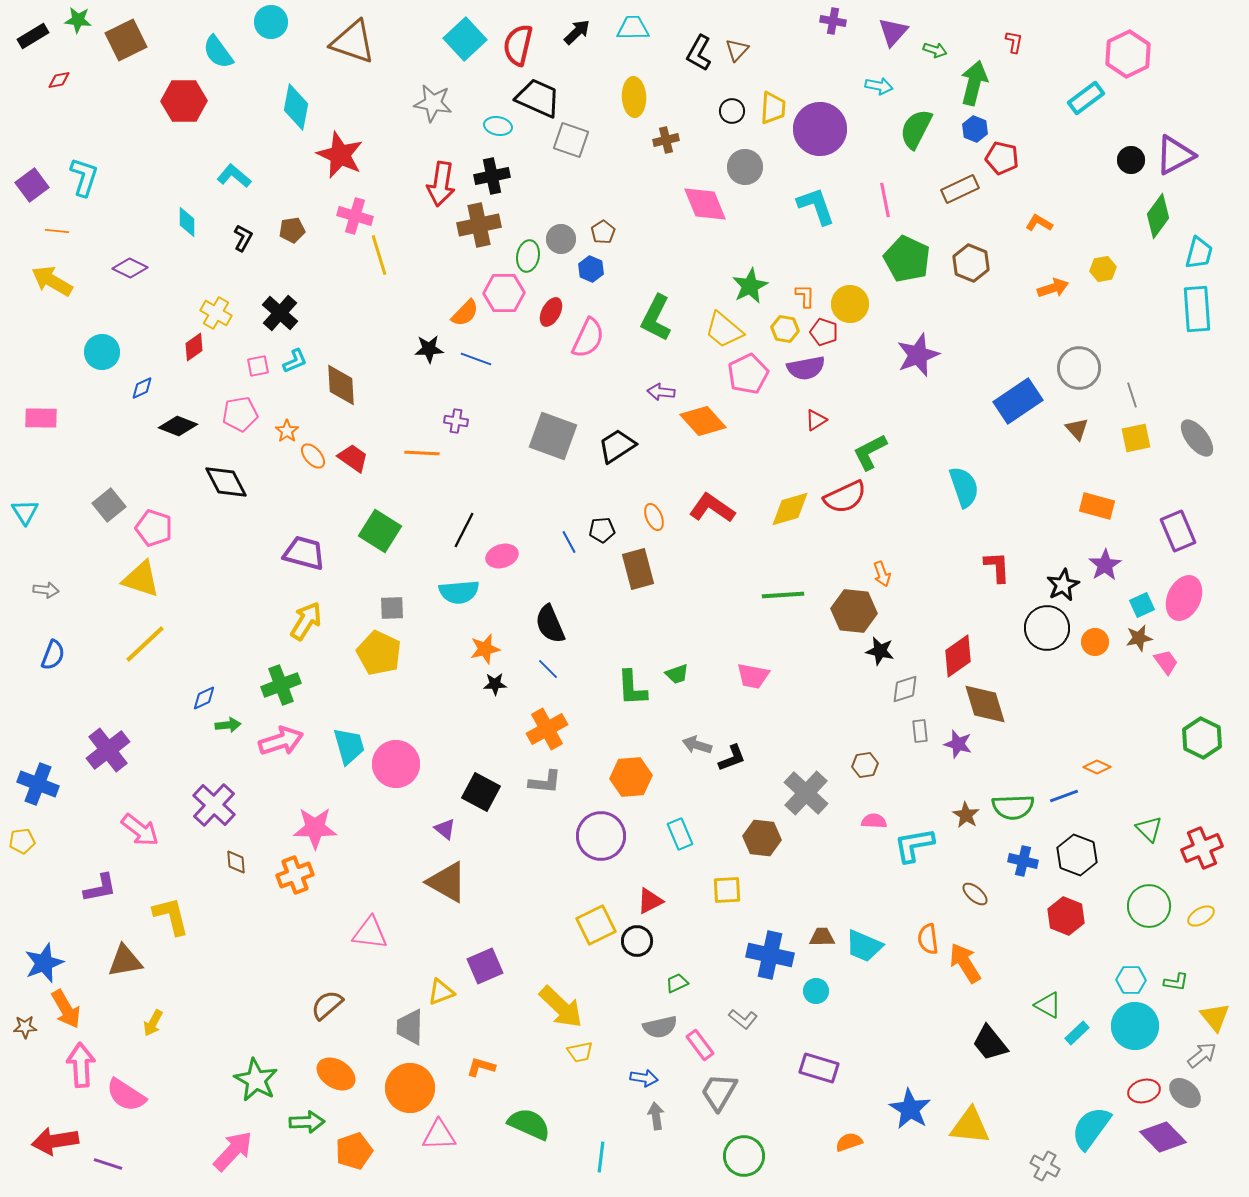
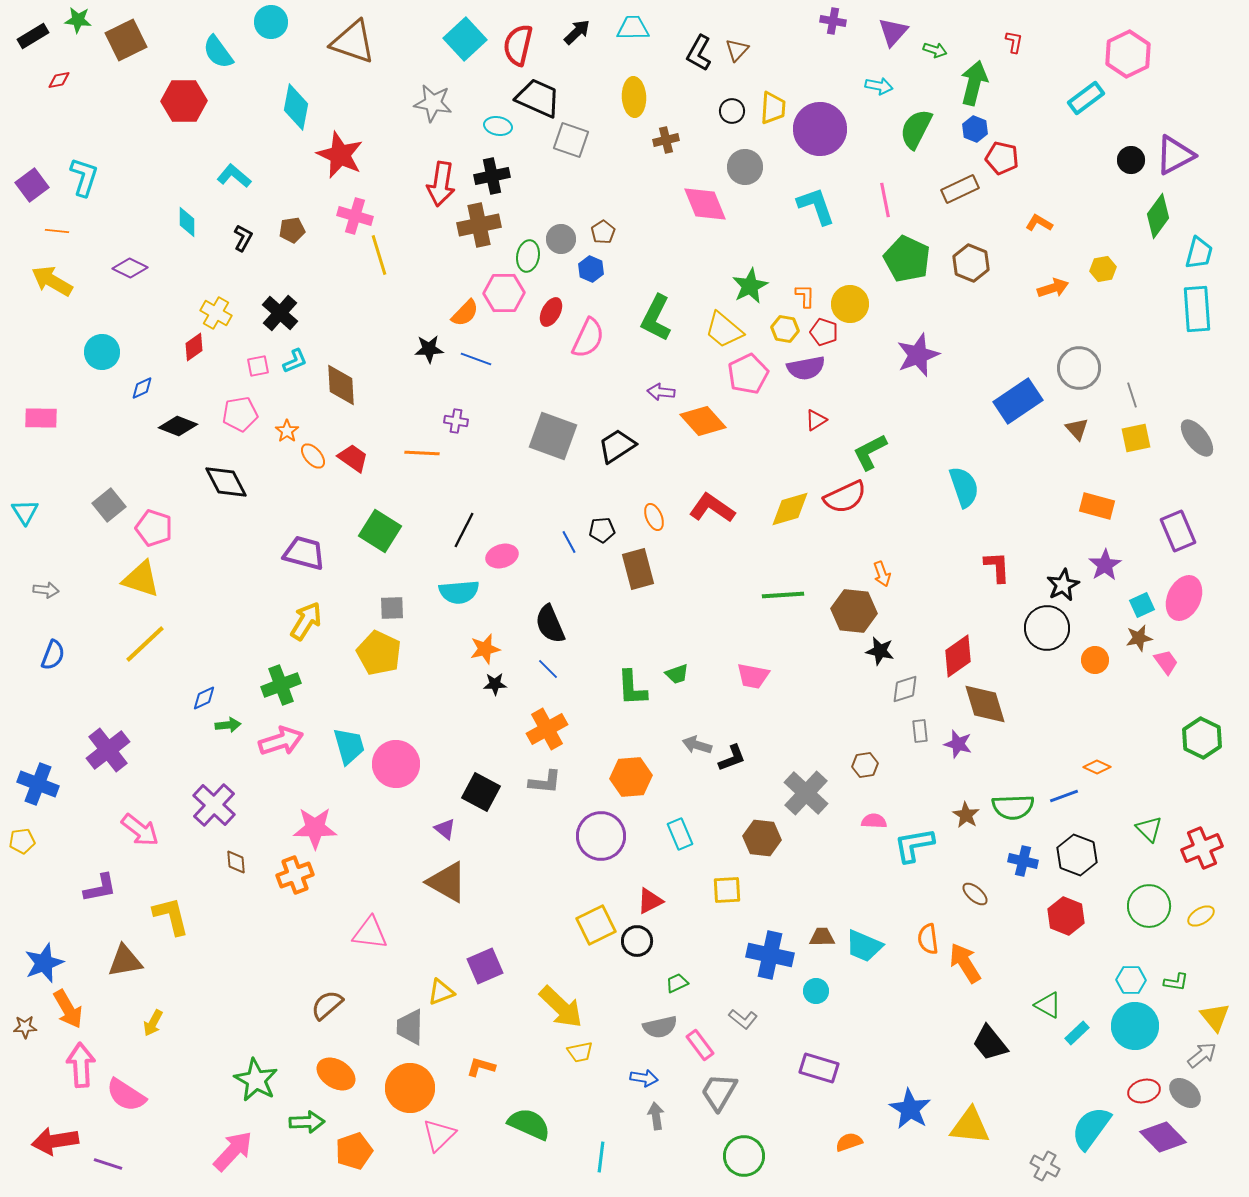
orange circle at (1095, 642): moved 18 px down
orange arrow at (66, 1009): moved 2 px right
pink triangle at (439, 1135): rotated 42 degrees counterclockwise
